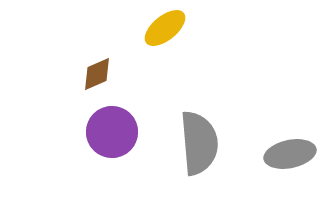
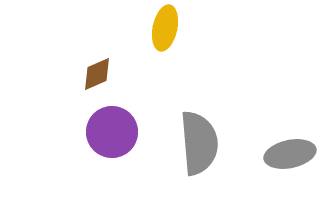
yellow ellipse: rotated 39 degrees counterclockwise
